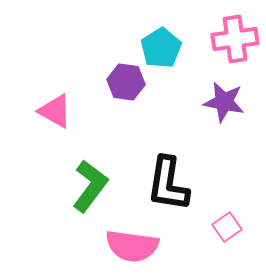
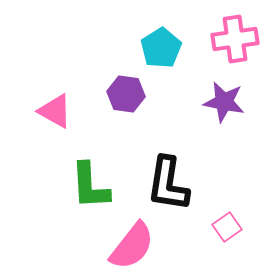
purple hexagon: moved 12 px down
green L-shape: rotated 140 degrees clockwise
pink semicircle: rotated 60 degrees counterclockwise
